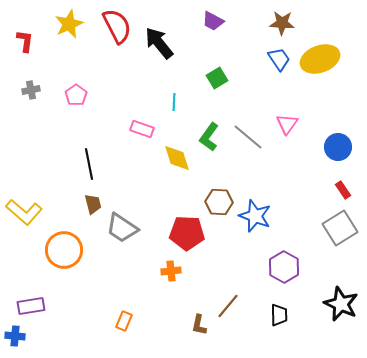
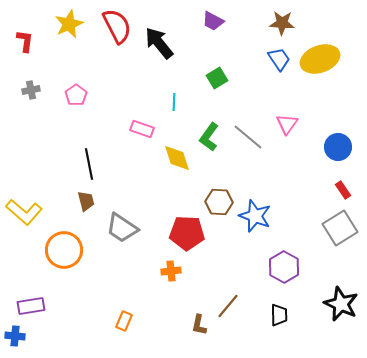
brown trapezoid: moved 7 px left, 3 px up
